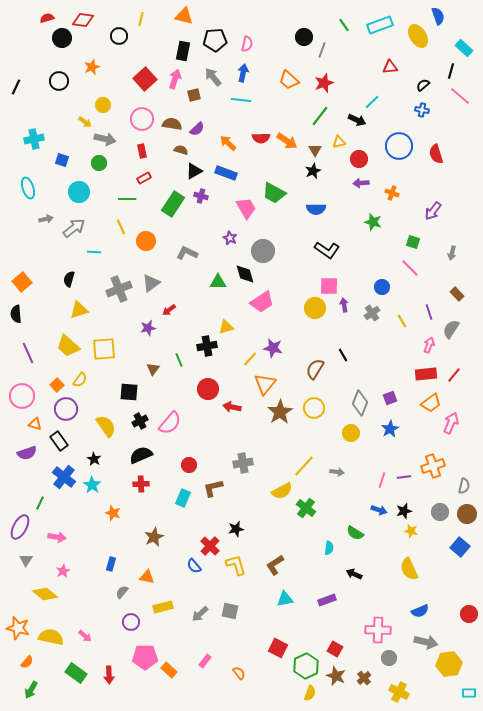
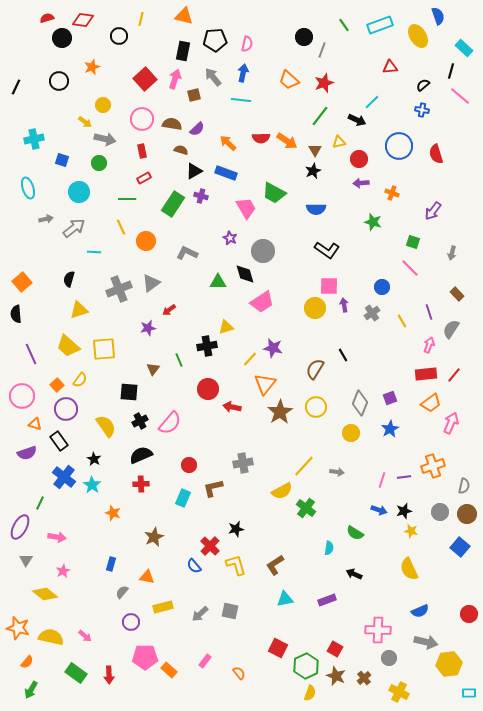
purple line at (28, 353): moved 3 px right, 1 px down
yellow circle at (314, 408): moved 2 px right, 1 px up
